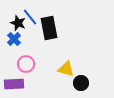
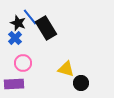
black rectangle: moved 3 px left; rotated 20 degrees counterclockwise
blue cross: moved 1 px right, 1 px up
pink circle: moved 3 px left, 1 px up
